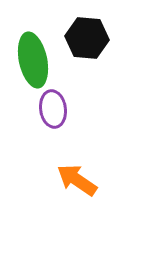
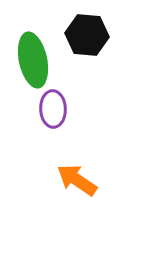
black hexagon: moved 3 px up
purple ellipse: rotated 6 degrees clockwise
